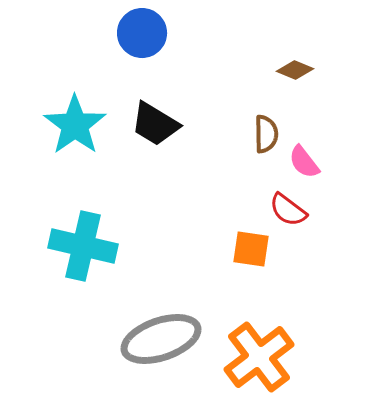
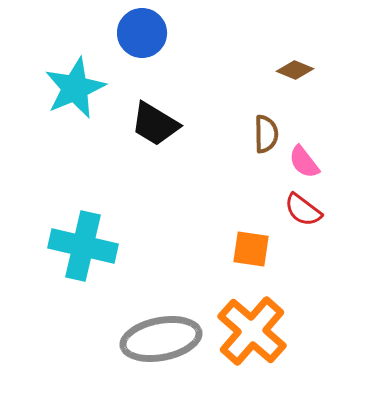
cyan star: moved 37 px up; rotated 12 degrees clockwise
red semicircle: moved 15 px right
gray ellipse: rotated 8 degrees clockwise
orange cross: moved 7 px left, 26 px up; rotated 12 degrees counterclockwise
